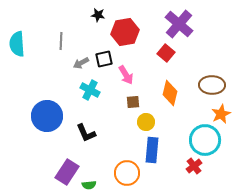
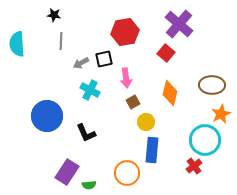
black star: moved 44 px left
pink arrow: moved 3 px down; rotated 24 degrees clockwise
brown square: rotated 24 degrees counterclockwise
